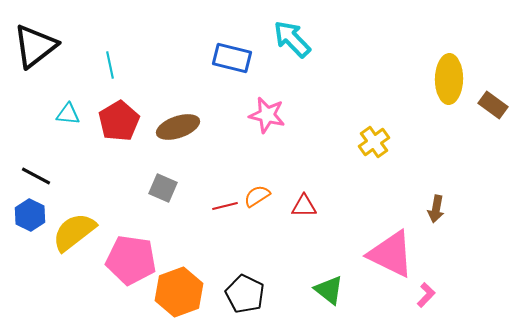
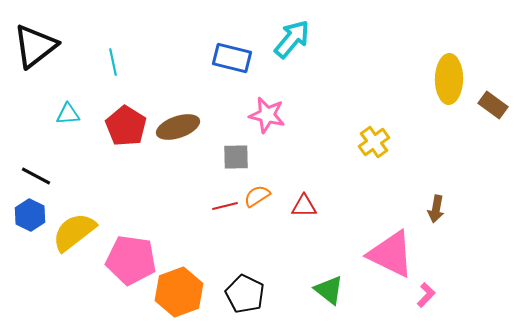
cyan arrow: rotated 84 degrees clockwise
cyan line: moved 3 px right, 3 px up
cyan triangle: rotated 10 degrees counterclockwise
red pentagon: moved 7 px right, 5 px down; rotated 9 degrees counterclockwise
gray square: moved 73 px right, 31 px up; rotated 24 degrees counterclockwise
